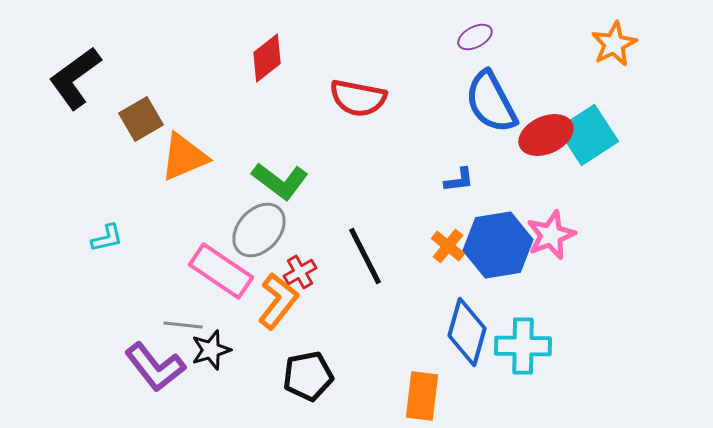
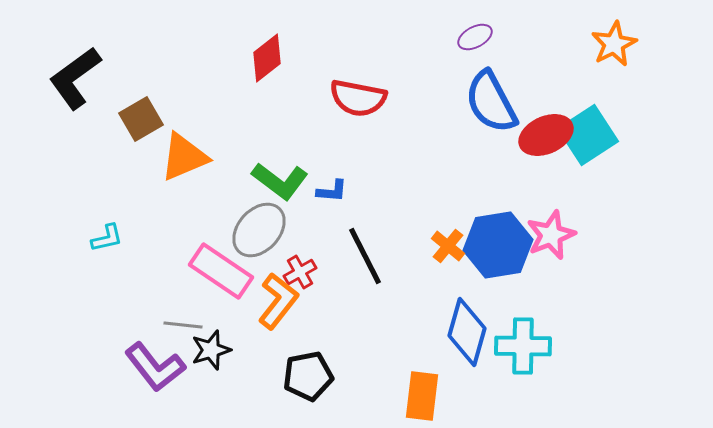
blue L-shape: moved 127 px left, 11 px down; rotated 12 degrees clockwise
